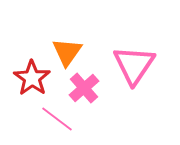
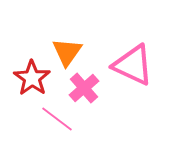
pink triangle: moved 1 px left; rotated 39 degrees counterclockwise
